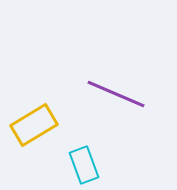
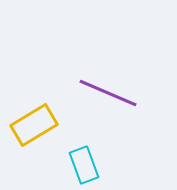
purple line: moved 8 px left, 1 px up
